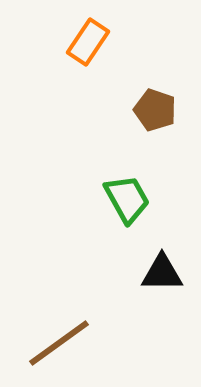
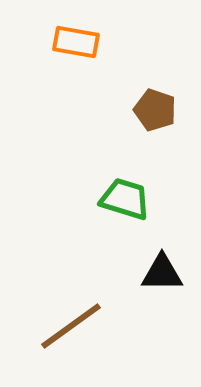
orange rectangle: moved 12 px left; rotated 66 degrees clockwise
green trapezoid: moved 2 px left; rotated 44 degrees counterclockwise
brown line: moved 12 px right, 17 px up
